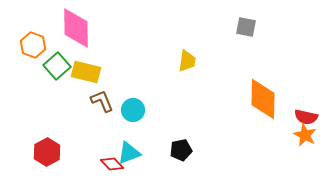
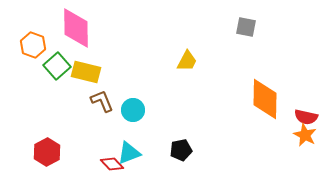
yellow trapezoid: rotated 20 degrees clockwise
orange diamond: moved 2 px right
